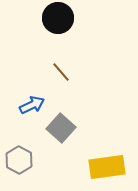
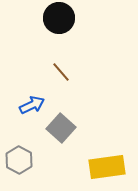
black circle: moved 1 px right
